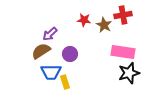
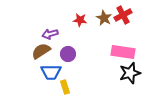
red cross: rotated 18 degrees counterclockwise
red star: moved 4 px left
brown star: moved 7 px up
purple arrow: rotated 28 degrees clockwise
purple circle: moved 2 px left
black star: moved 1 px right
yellow rectangle: moved 5 px down
